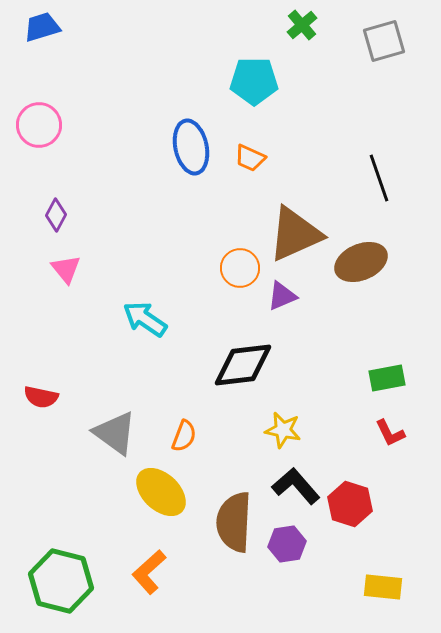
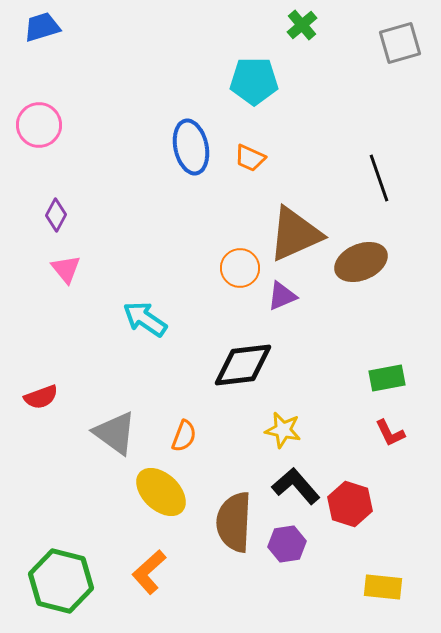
gray square: moved 16 px right, 2 px down
red semicircle: rotated 32 degrees counterclockwise
